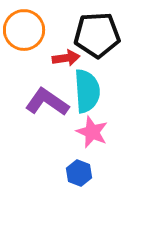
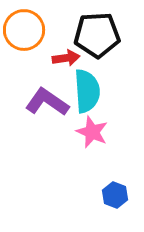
blue hexagon: moved 36 px right, 22 px down
